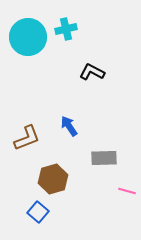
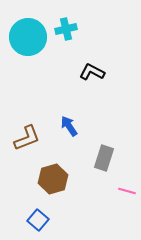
gray rectangle: rotated 70 degrees counterclockwise
blue square: moved 8 px down
